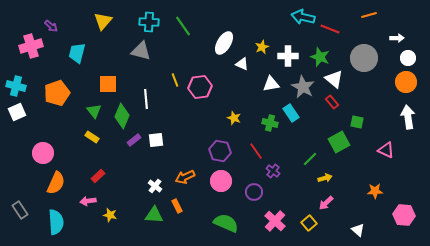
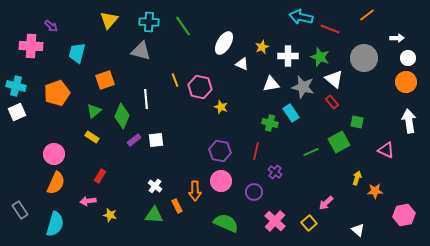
orange line at (369, 15): moved 2 px left; rotated 21 degrees counterclockwise
cyan arrow at (303, 17): moved 2 px left
yellow triangle at (103, 21): moved 6 px right, 1 px up
pink cross at (31, 46): rotated 20 degrees clockwise
orange square at (108, 84): moved 3 px left, 4 px up; rotated 18 degrees counterclockwise
pink hexagon at (200, 87): rotated 20 degrees clockwise
gray star at (303, 87): rotated 15 degrees counterclockwise
green triangle at (94, 111): rotated 28 degrees clockwise
white arrow at (408, 117): moved 1 px right, 4 px down
yellow star at (234, 118): moved 13 px left, 11 px up
red line at (256, 151): rotated 48 degrees clockwise
pink circle at (43, 153): moved 11 px right, 1 px down
green line at (310, 159): moved 1 px right, 7 px up; rotated 21 degrees clockwise
purple cross at (273, 171): moved 2 px right, 1 px down
red rectangle at (98, 176): moved 2 px right; rotated 16 degrees counterclockwise
orange arrow at (185, 177): moved 10 px right, 14 px down; rotated 66 degrees counterclockwise
yellow arrow at (325, 178): moved 32 px right; rotated 56 degrees counterclockwise
pink hexagon at (404, 215): rotated 15 degrees counterclockwise
cyan semicircle at (56, 222): moved 1 px left, 2 px down; rotated 20 degrees clockwise
